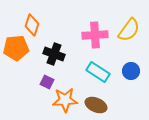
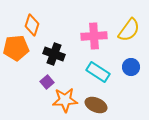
pink cross: moved 1 px left, 1 px down
blue circle: moved 4 px up
purple square: rotated 24 degrees clockwise
